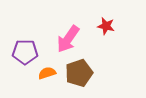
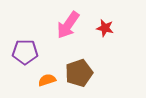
red star: moved 1 px left, 2 px down
pink arrow: moved 14 px up
orange semicircle: moved 7 px down
